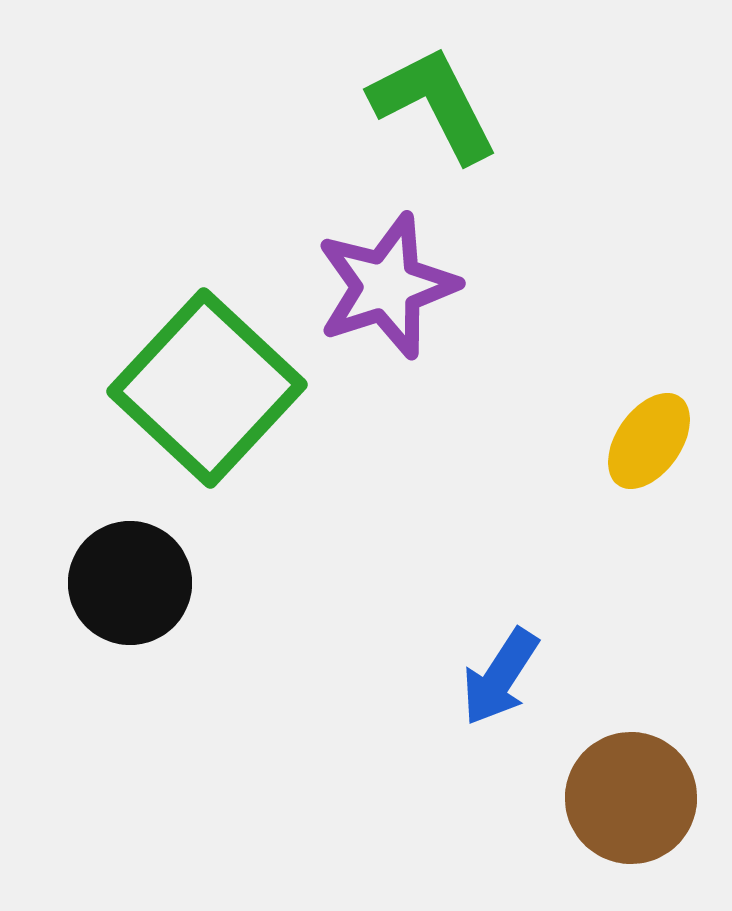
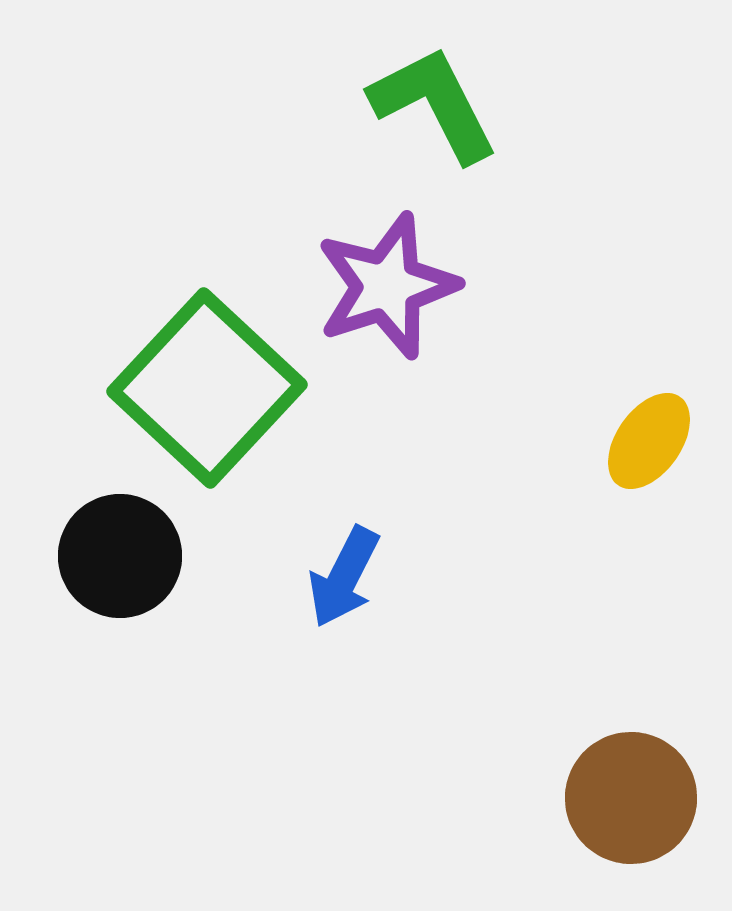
black circle: moved 10 px left, 27 px up
blue arrow: moved 156 px left, 100 px up; rotated 6 degrees counterclockwise
